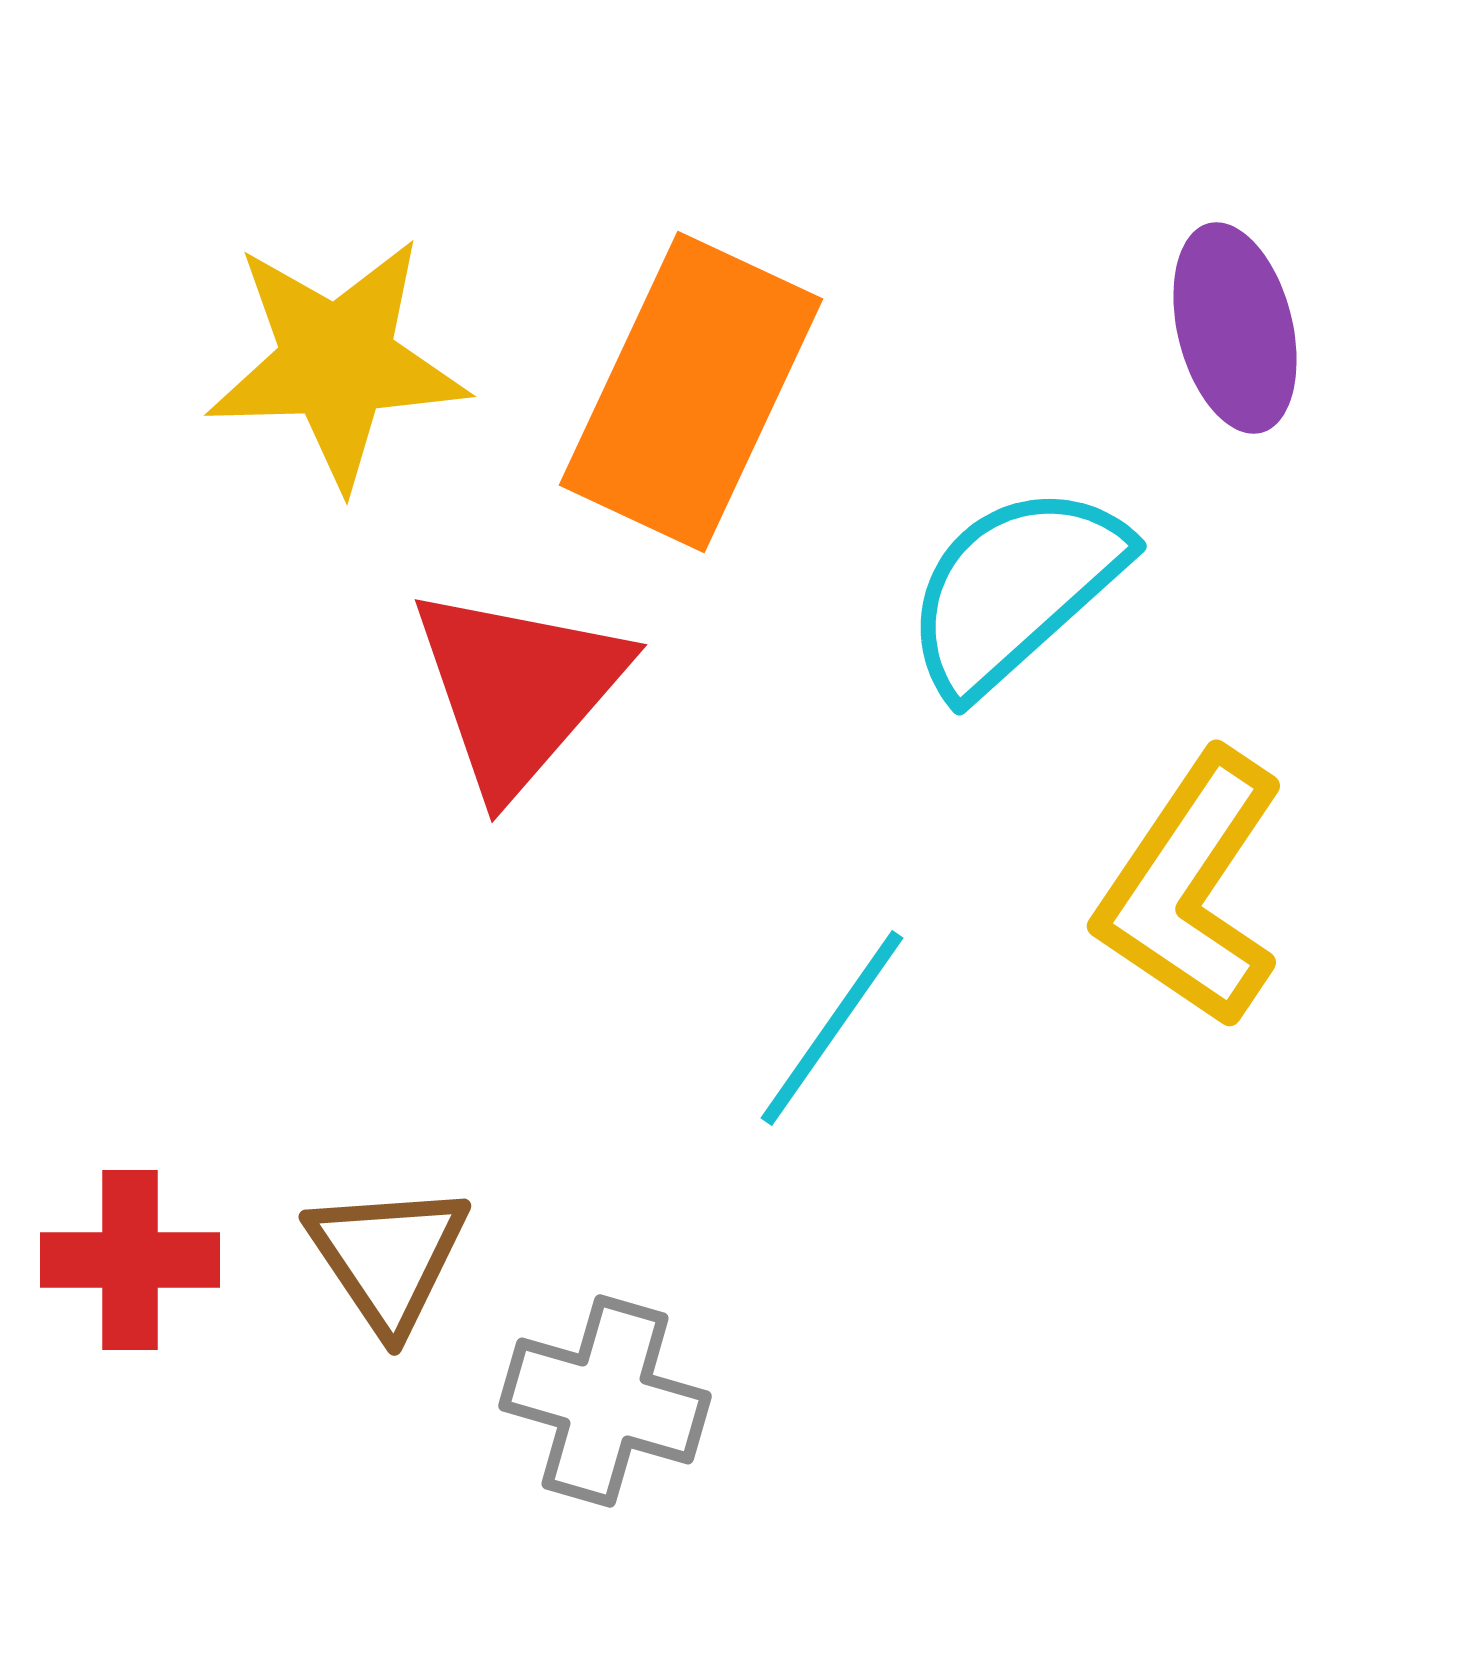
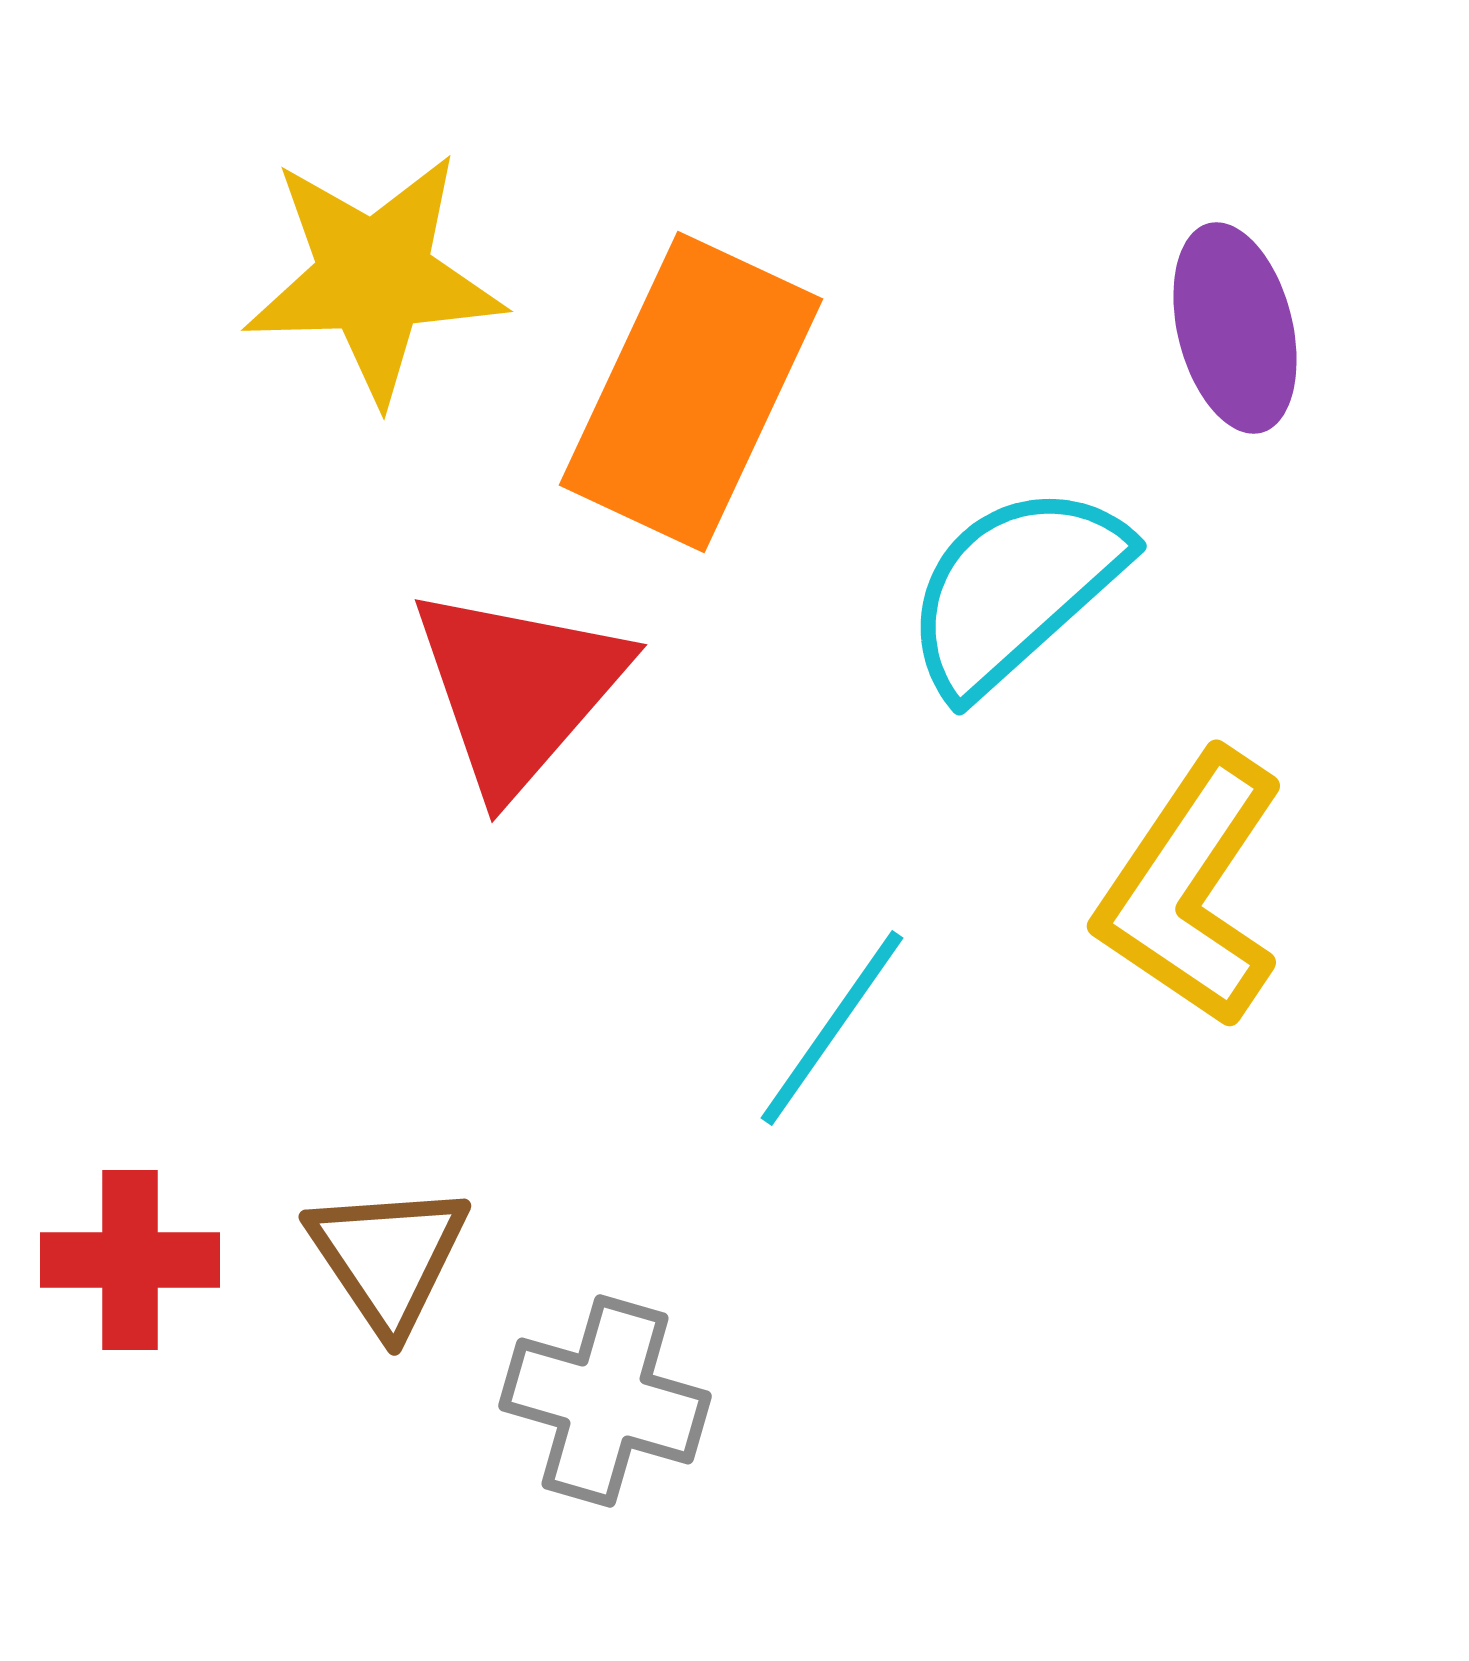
yellow star: moved 37 px right, 85 px up
